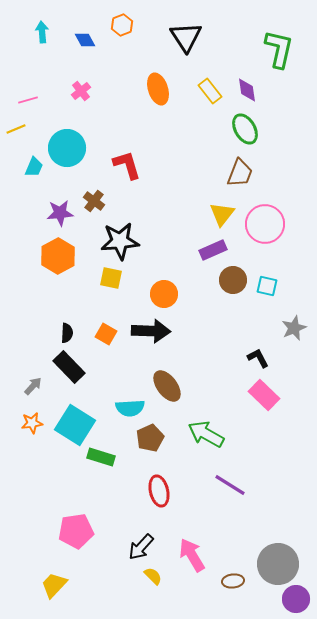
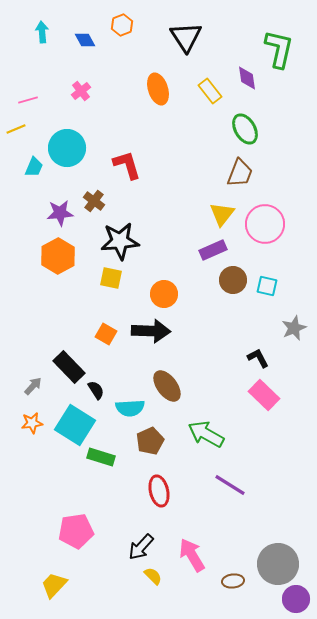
purple diamond at (247, 90): moved 12 px up
black semicircle at (67, 333): moved 29 px right, 57 px down; rotated 36 degrees counterclockwise
brown pentagon at (150, 438): moved 3 px down
